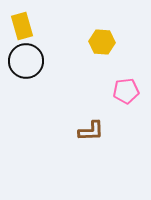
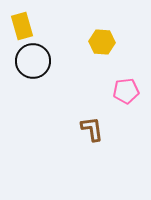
black circle: moved 7 px right
brown L-shape: moved 1 px right, 2 px up; rotated 96 degrees counterclockwise
